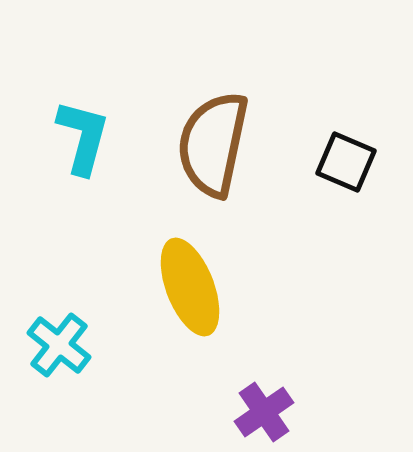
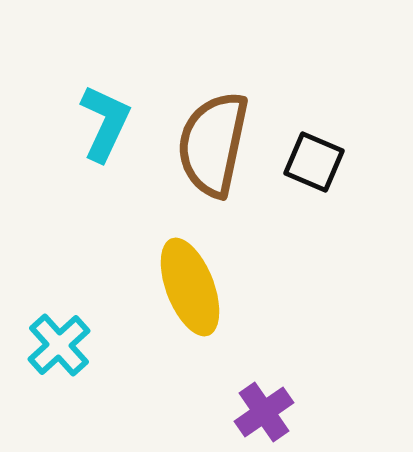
cyan L-shape: moved 22 px right, 14 px up; rotated 10 degrees clockwise
black square: moved 32 px left
cyan cross: rotated 10 degrees clockwise
